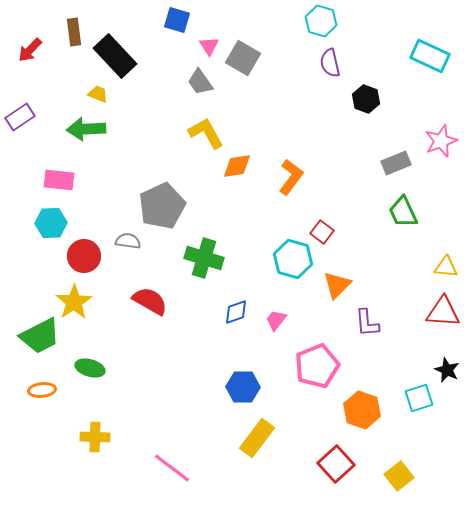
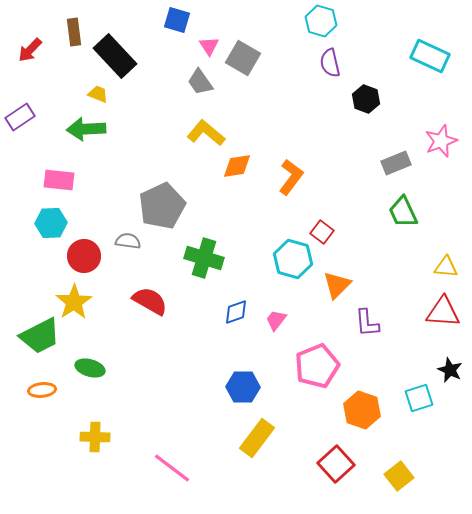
yellow L-shape at (206, 133): rotated 21 degrees counterclockwise
black star at (447, 370): moved 3 px right
